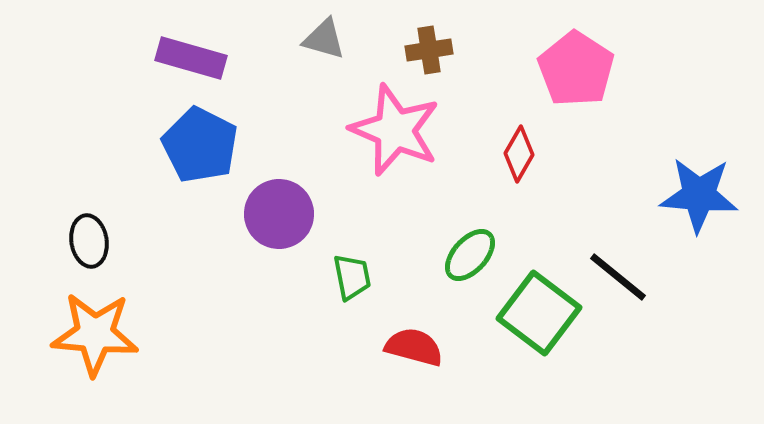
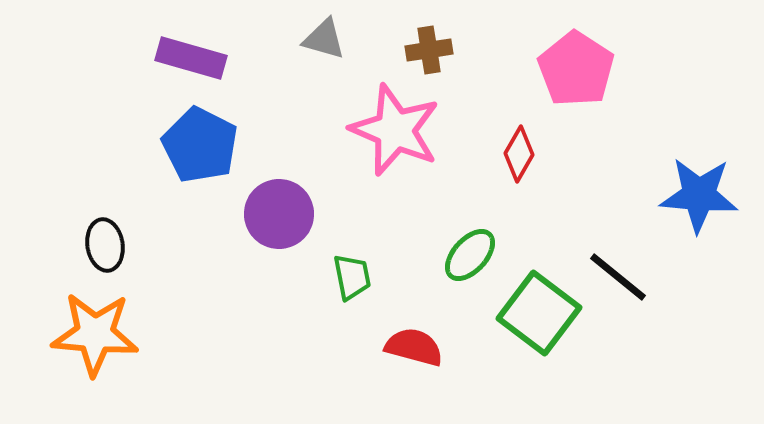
black ellipse: moved 16 px right, 4 px down
